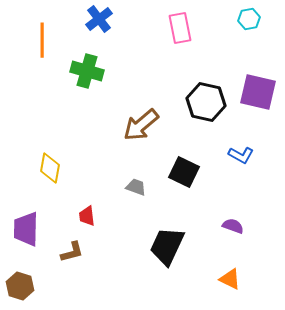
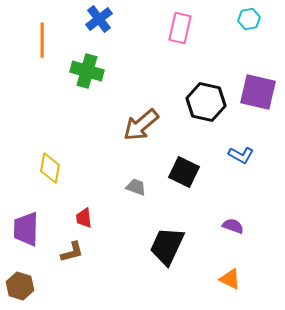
pink rectangle: rotated 24 degrees clockwise
red trapezoid: moved 3 px left, 2 px down
